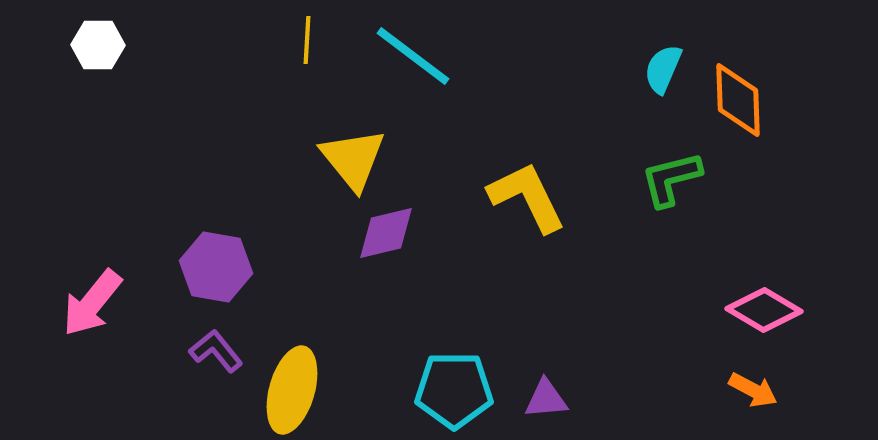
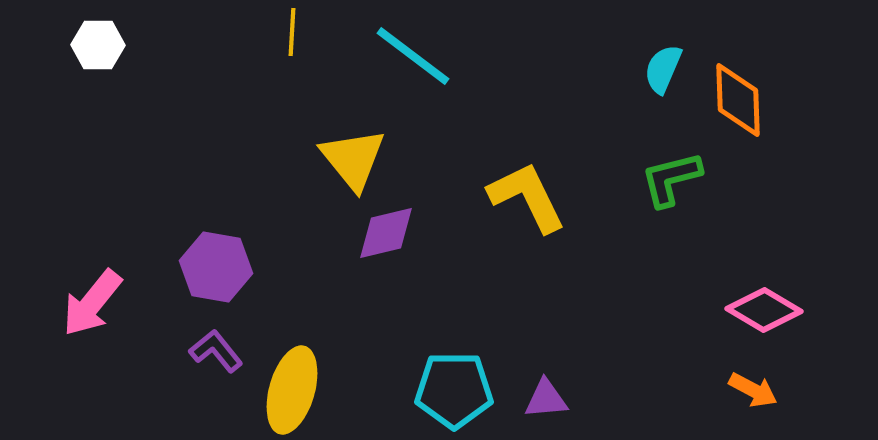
yellow line: moved 15 px left, 8 px up
